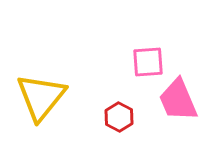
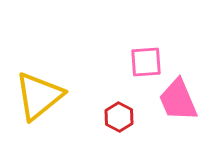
pink square: moved 2 px left
yellow triangle: moved 2 px left, 1 px up; rotated 12 degrees clockwise
